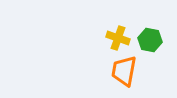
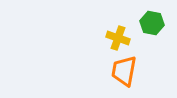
green hexagon: moved 2 px right, 17 px up
